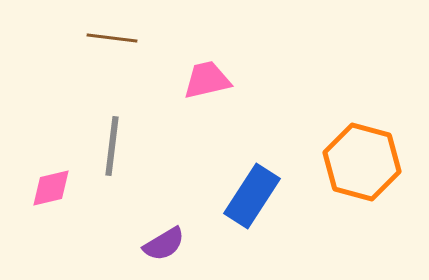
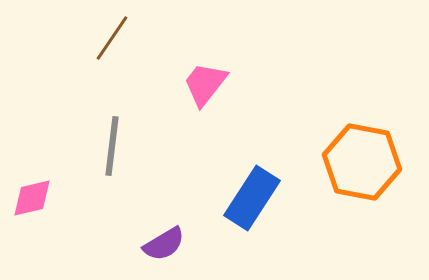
brown line: rotated 63 degrees counterclockwise
pink trapezoid: moved 2 px left, 4 px down; rotated 39 degrees counterclockwise
orange hexagon: rotated 4 degrees counterclockwise
pink diamond: moved 19 px left, 10 px down
blue rectangle: moved 2 px down
